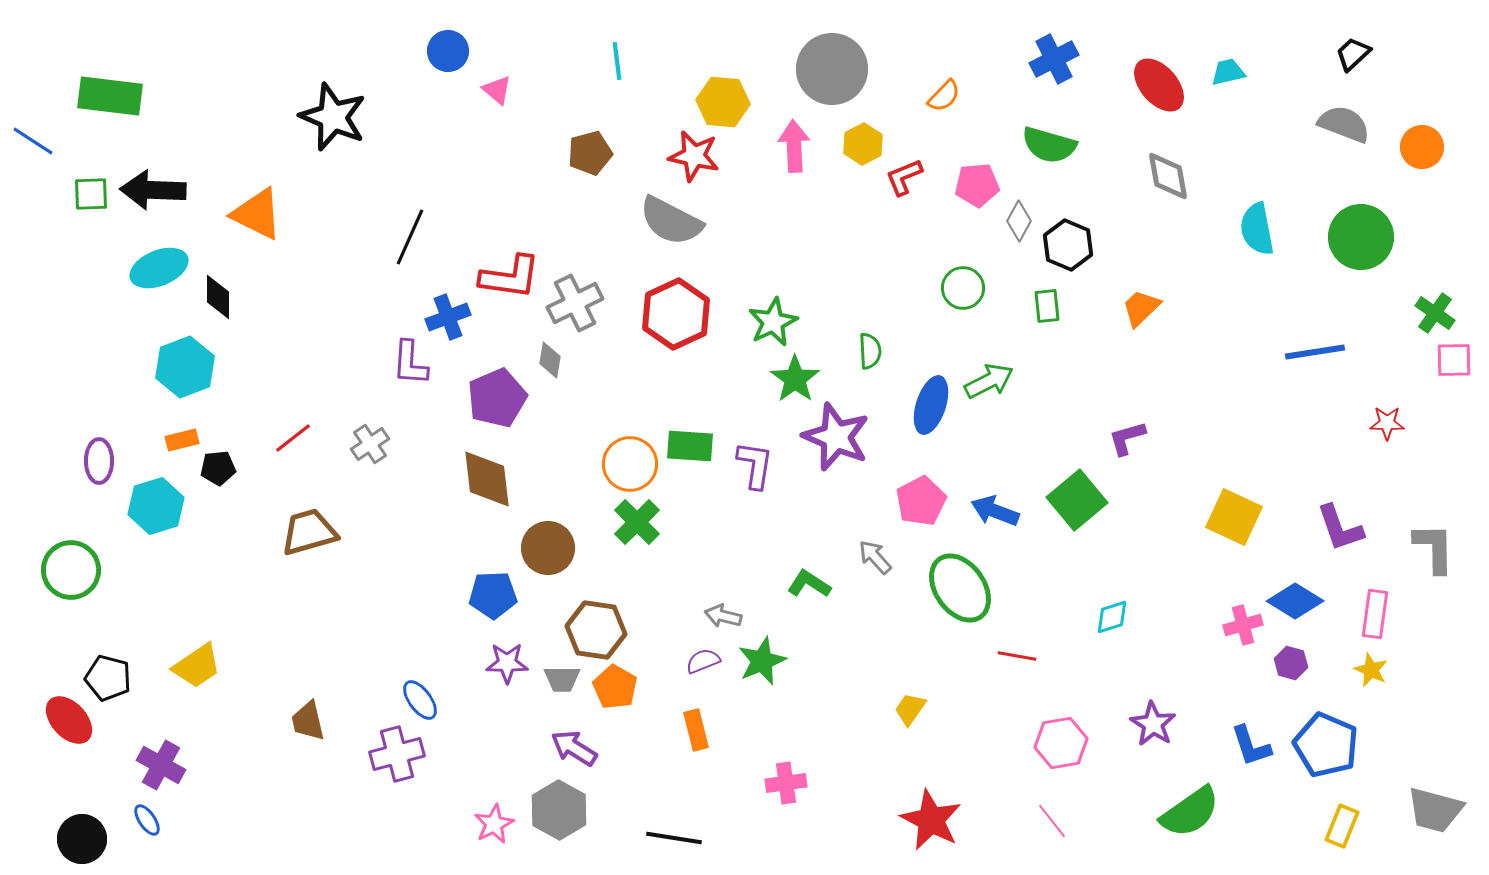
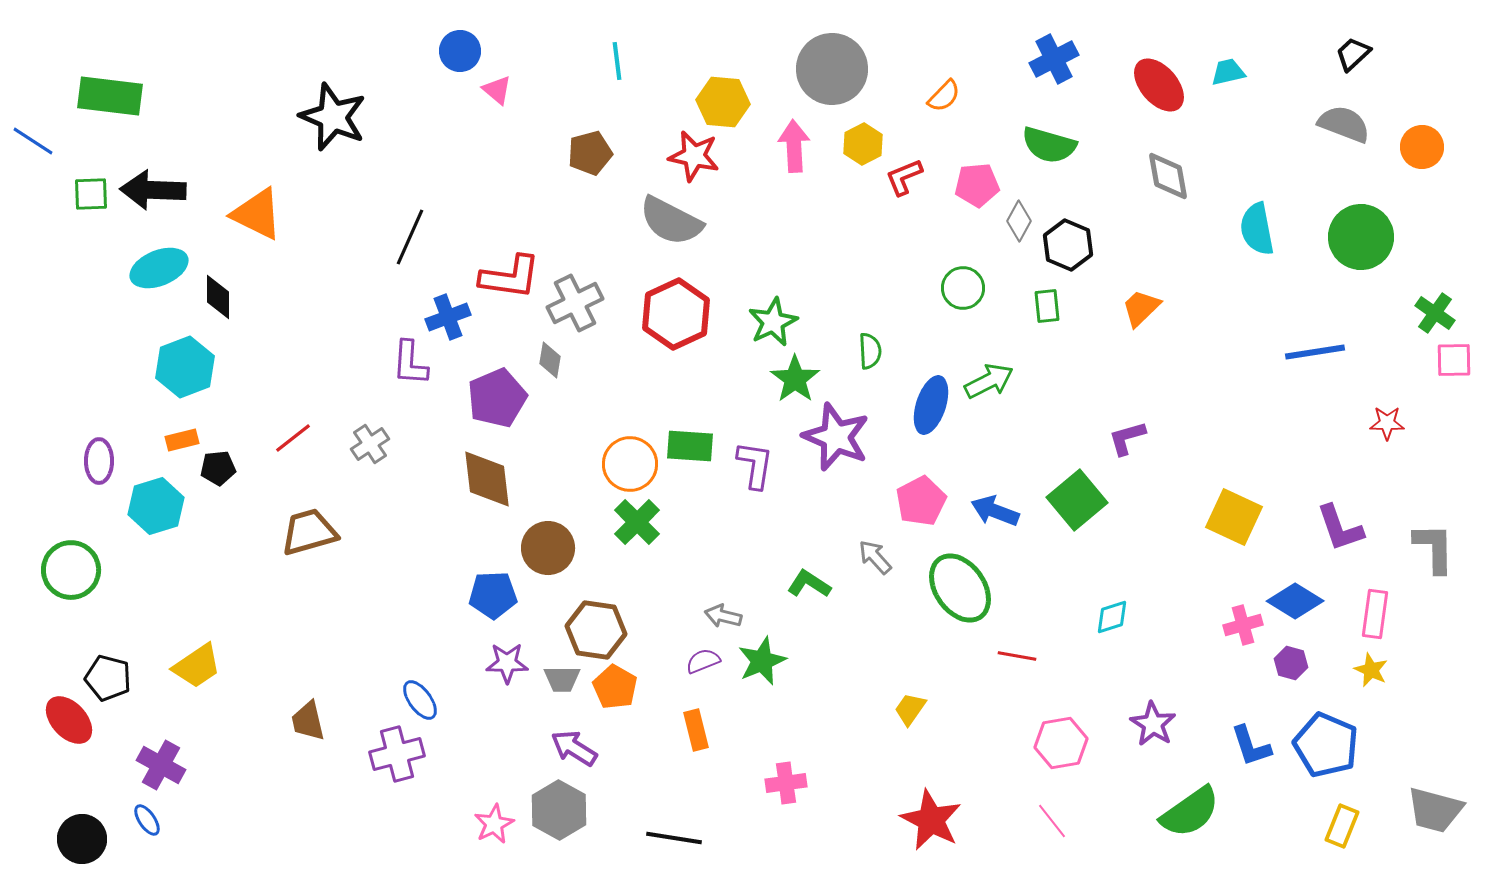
blue circle at (448, 51): moved 12 px right
